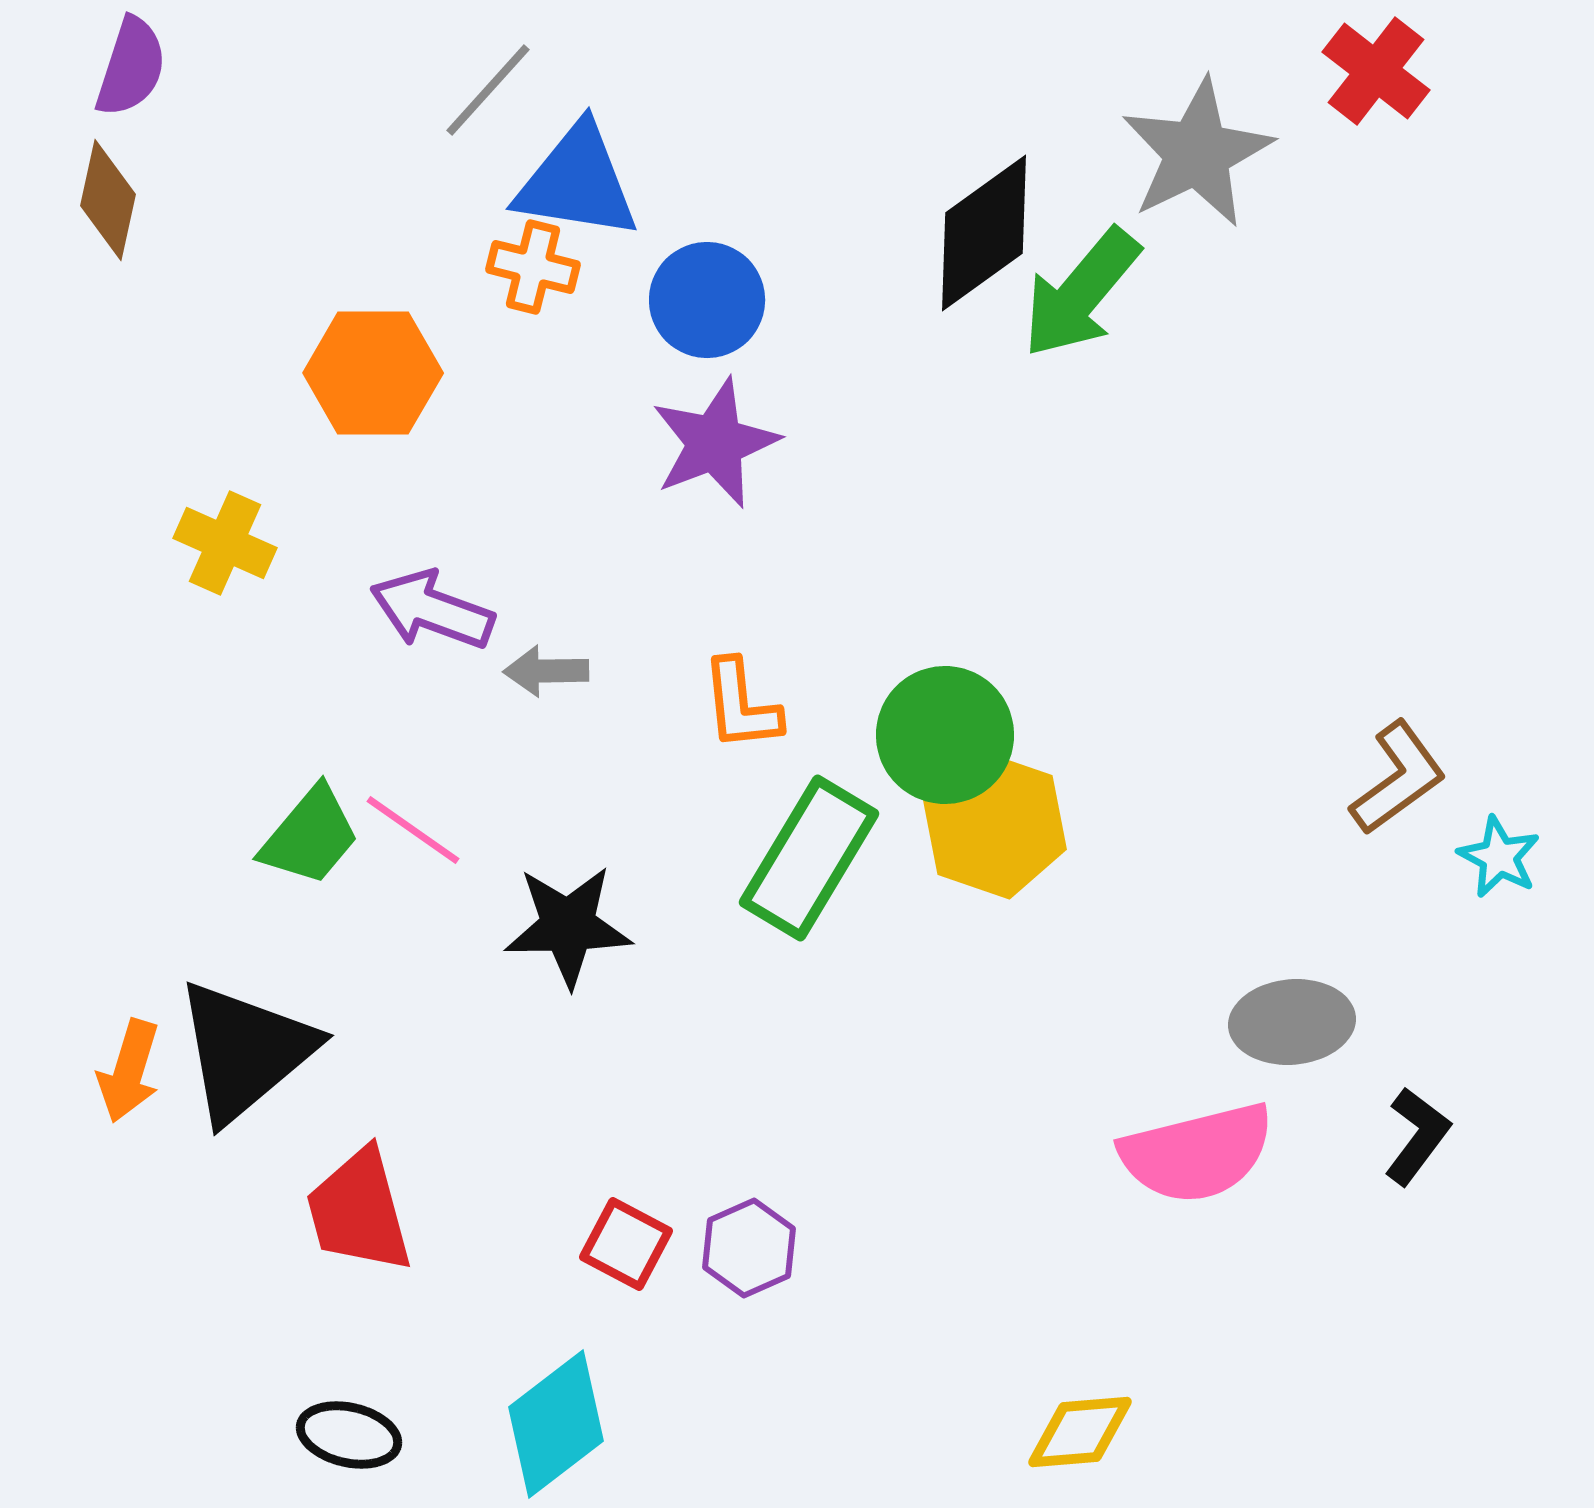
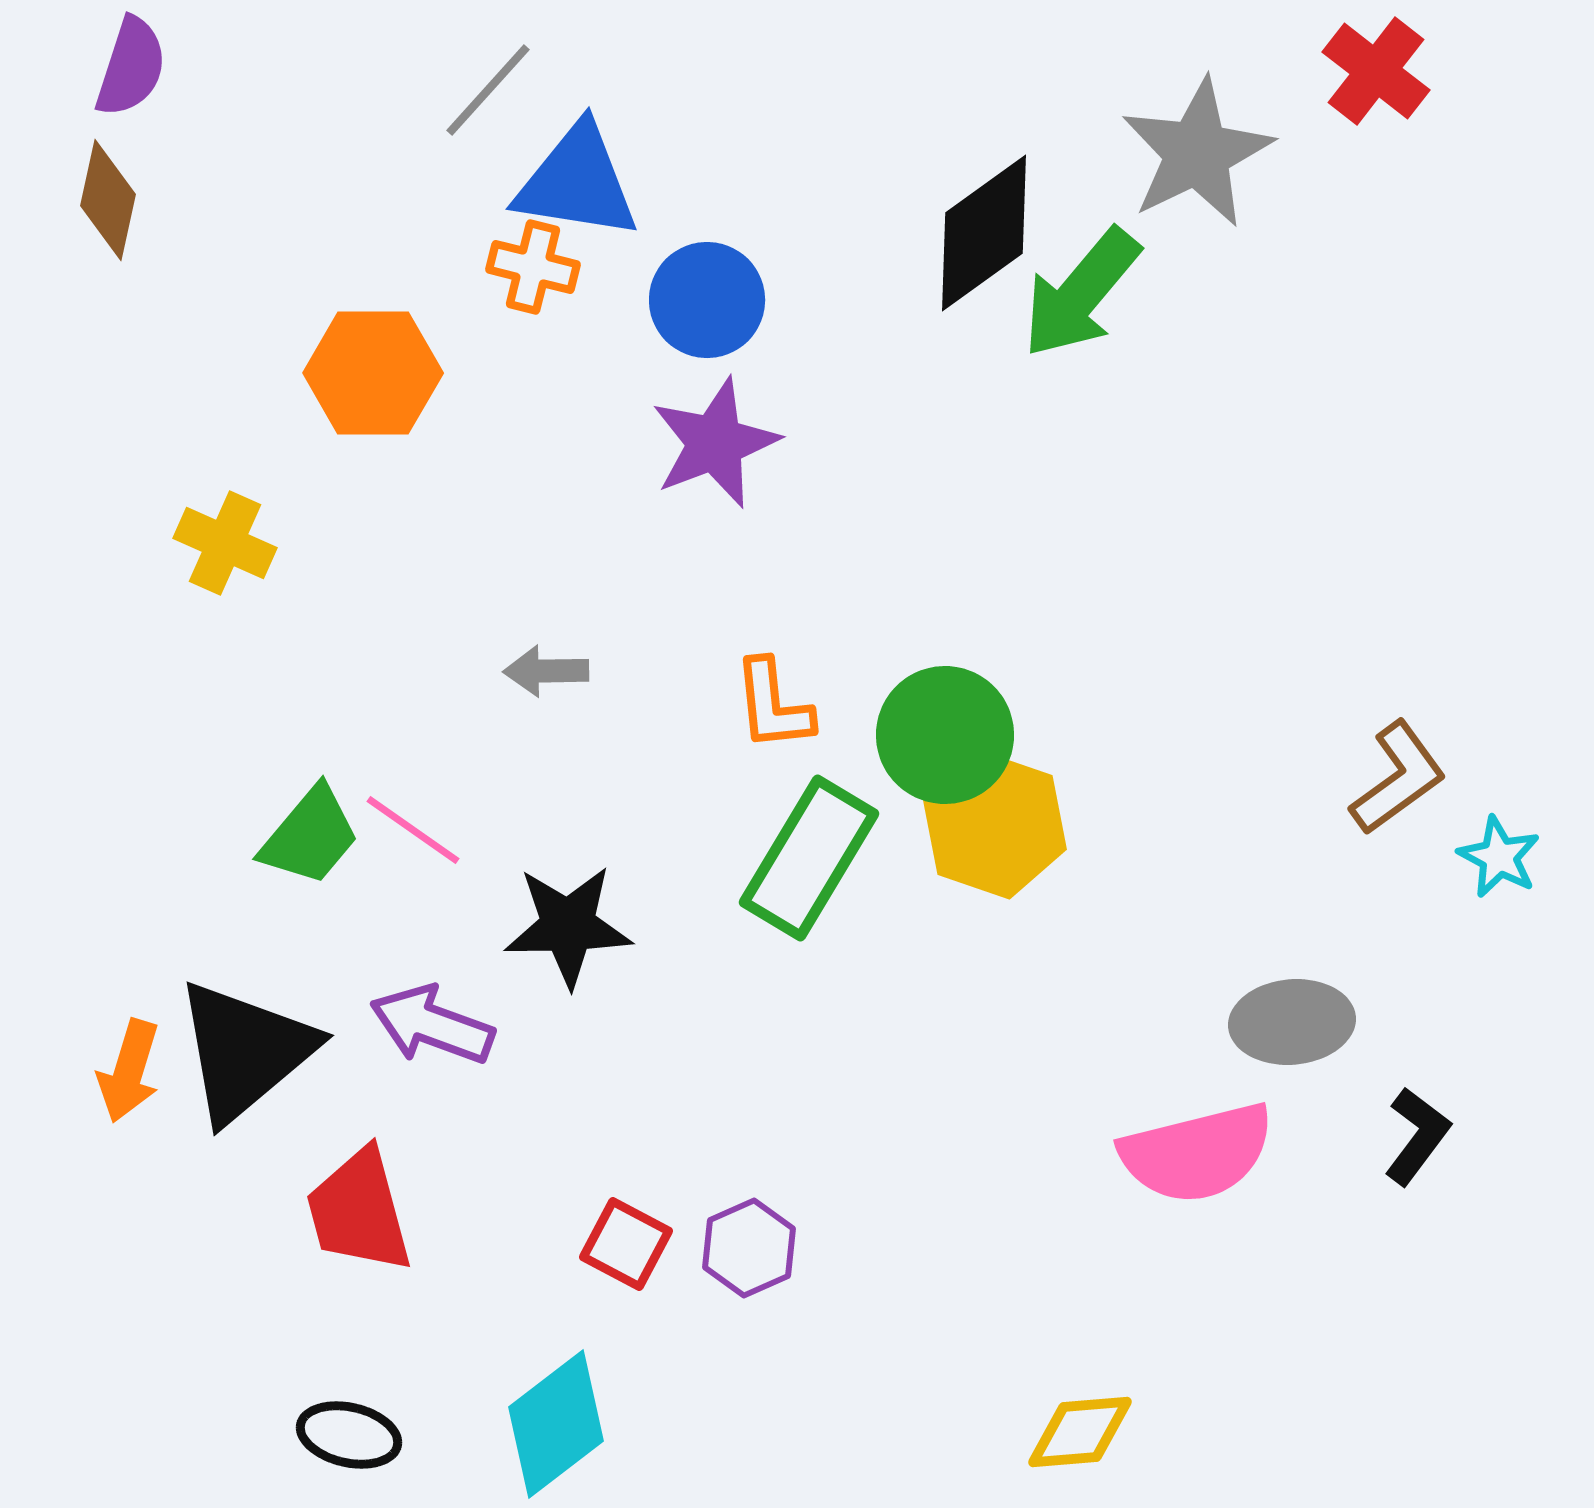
purple arrow: moved 415 px down
orange L-shape: moved 32 px right
